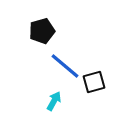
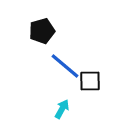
black square: moved 4 px left, 1 px up; rotated 15 degrees clockwise
cyan arrow: moved 8 px right, 8 px down
